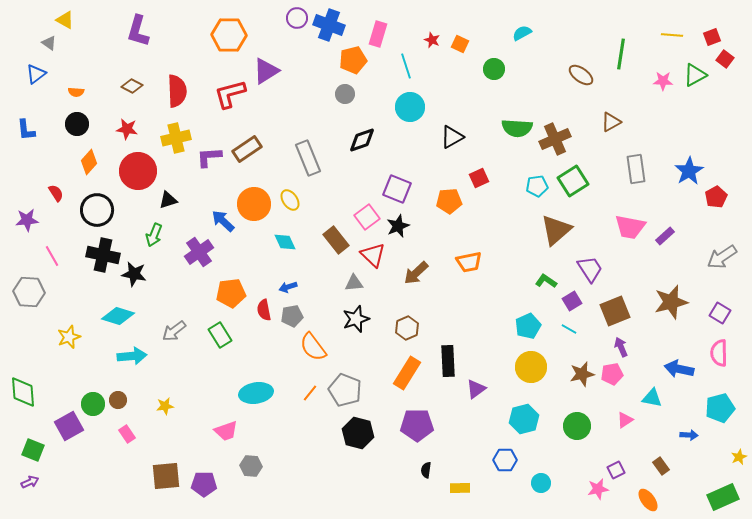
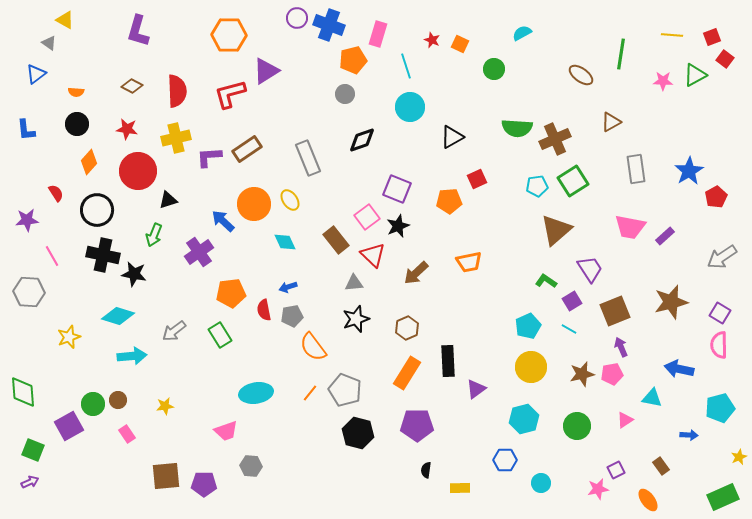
red square at (479, 178): moved 2 px left, 1 px down
pink semicircle at (719, 353): moved 8 px up
